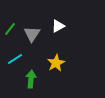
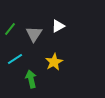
gray triangle: moved 2 px right
yellow star: moved 2 px left, 1 px up
green arrow: rotated 18 degrees counterclockwise
